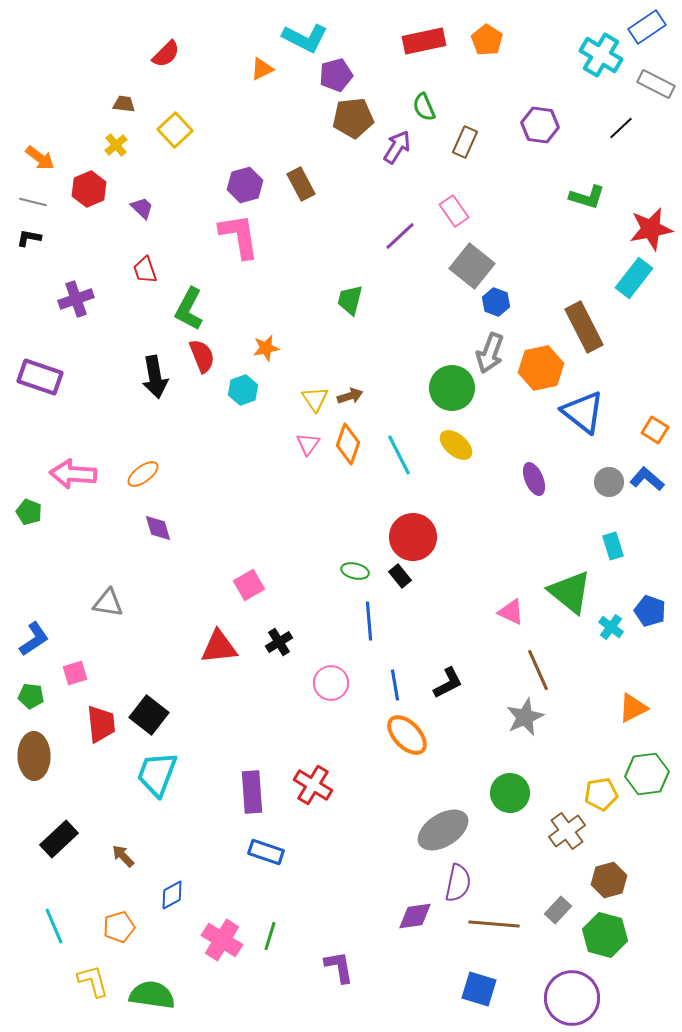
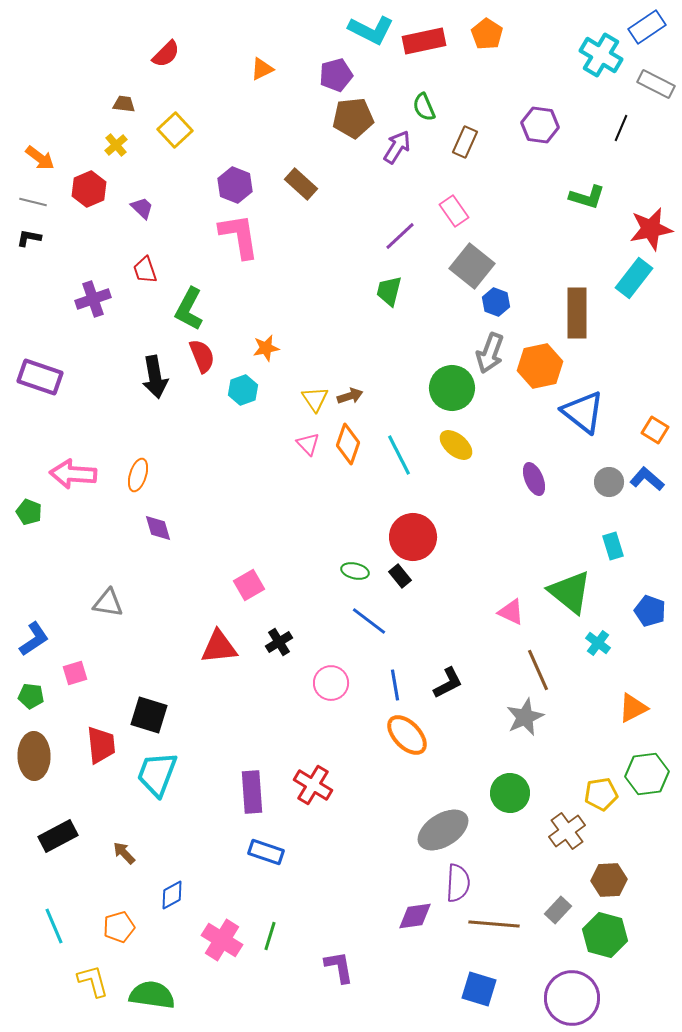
cyan L-shape at (305, 38): moved 66 px right, 8 px up
orange pentagon at (487, 40): moved 6 px up
black line at (621, 128): rotated 24 degrees counterclockwise
brown rectangle at (301, 184): rotated 20 degrees counterclockwise
purple hexagon at (245, 185): moved 10 px left; rotated 24 degrees counterclockwise
purple cross at (76, 299): moved 17 px right
green trapezoid at (350, 300): moved 39 px right, 9 px up
brown rectangle at (584, 327): moved 7 px left, 14 px up; rotated 27 degrees clockwise
orange hexagon at (541, 368): moved 1 px left, 2 px up
pink triangle at (308, 444): rotated 20 degrees counterclockwise
orange ellipse at (143, 474): moved 5 px left, 1 px down; rotated 36 degrees counterclockwise
blue line at (369, 621): rotated 48 degrees counterclockwise
cyan cross at (611, 627): moved 13 px left, 16 px down
black square at (149, 715): rotated 21 degrees counterclockwise
red trapezoid at (101, 724): moved 21 px down
black rectangle at (59, 839): moved 1 px left, 3 px up; rotated 15 degrees clockwise
brown arrow at (123, 856): moved 1 px right, 3 px up
brown hexagon at (609, 880): rotated 12 degrees clockwise
purple semicircle at (458, 883): rotated 9 degrees counterclockwise
